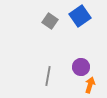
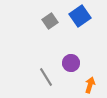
gray square: rotated 21 degrees clockwise
purple circle: moved 10 px left, 4 px up
gray line: moved 2 px left, 1 px down; rotated 42 degrees counterclockwise
